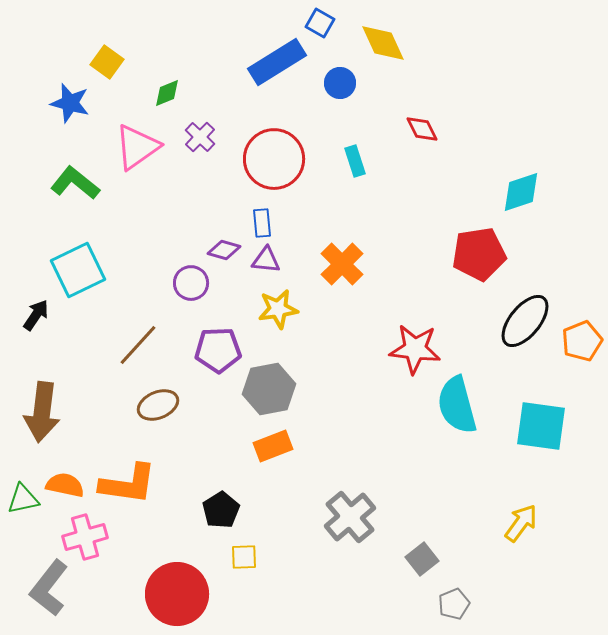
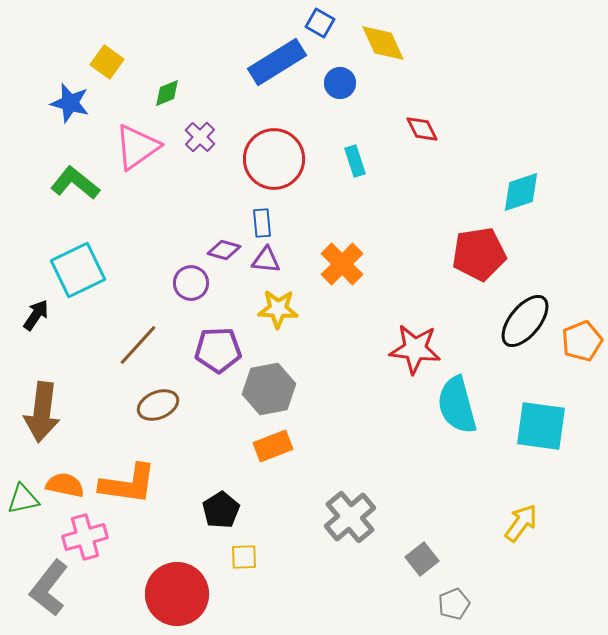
yellow star at (278, 309): rotated 12 degrees clockwise
